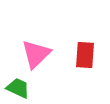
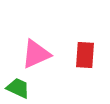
pink triangle: rotated 20 degrees clockwise
